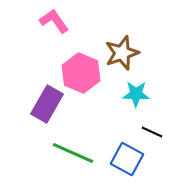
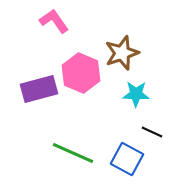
purple rectangle: moved 8 px left, 15 px up; rotated 45 degrees clockwise
